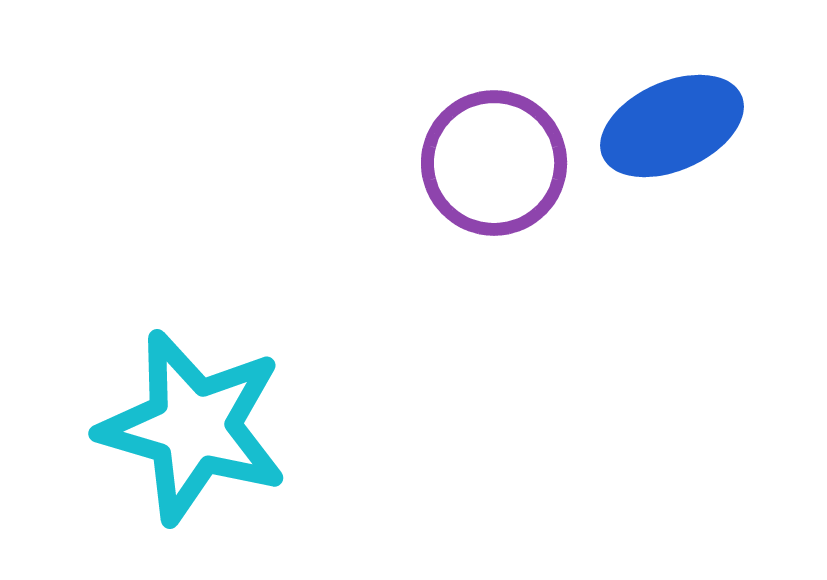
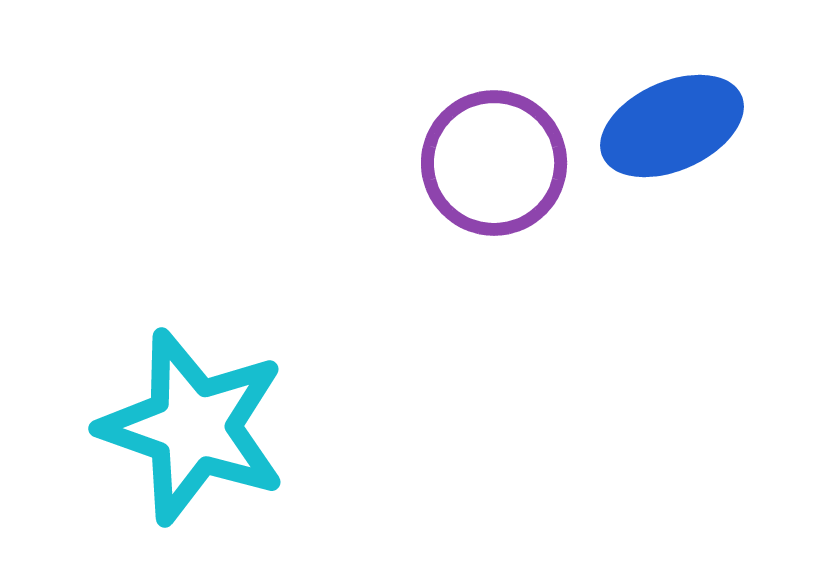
cyan star: rotated 3 degrees clockwise
